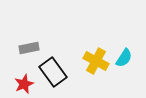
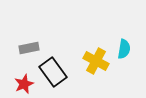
cyan semicircle: moved 9 px up; rotated 24 degrees counterclockwise
